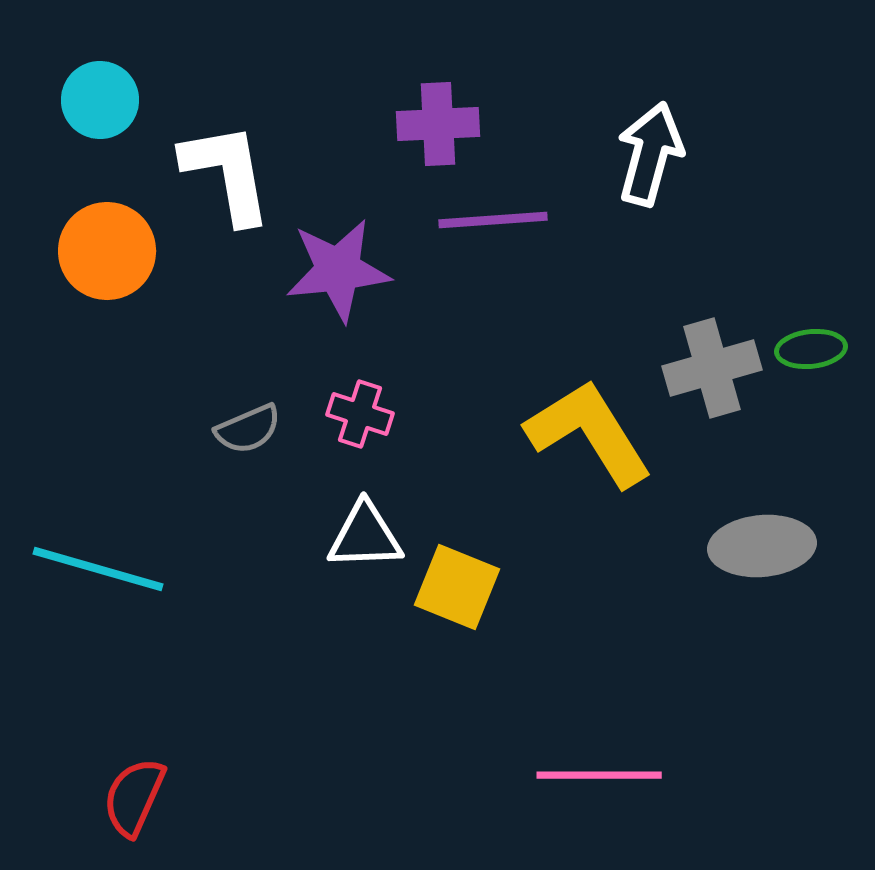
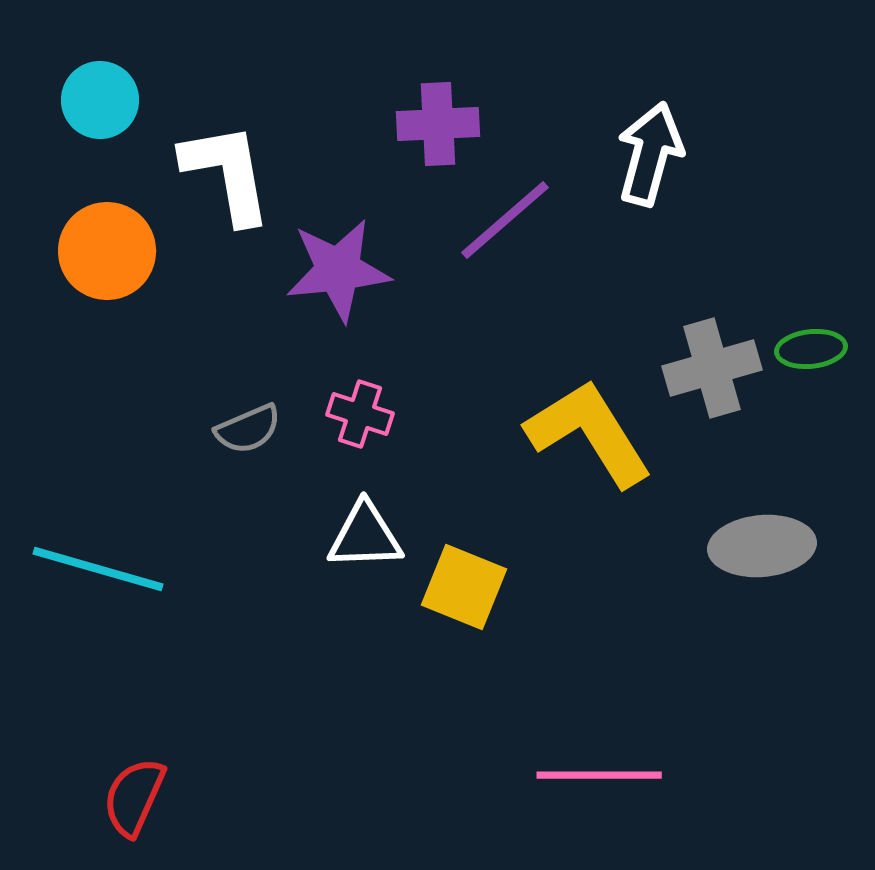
purple line: moved 12 px right; rotated 37 degrees counterclockwise
yellow square: moved 7 px right
